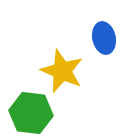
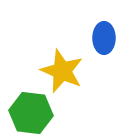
blue ellipse: rotated 12 degrees clockwise
